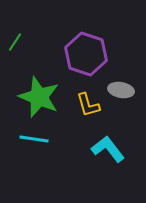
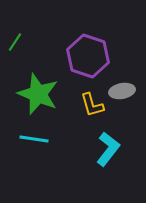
purple hexagon: moved 2 px right, 2 px down
gray ellipse: moved 1 px right, 1 px down; rotated 20 degrees counterclockwise
green star: moved 1 px left, 3 px up
yellow L-shape: moved 4 px right
cyan L-shape: rotated 76 degrees clockwise
